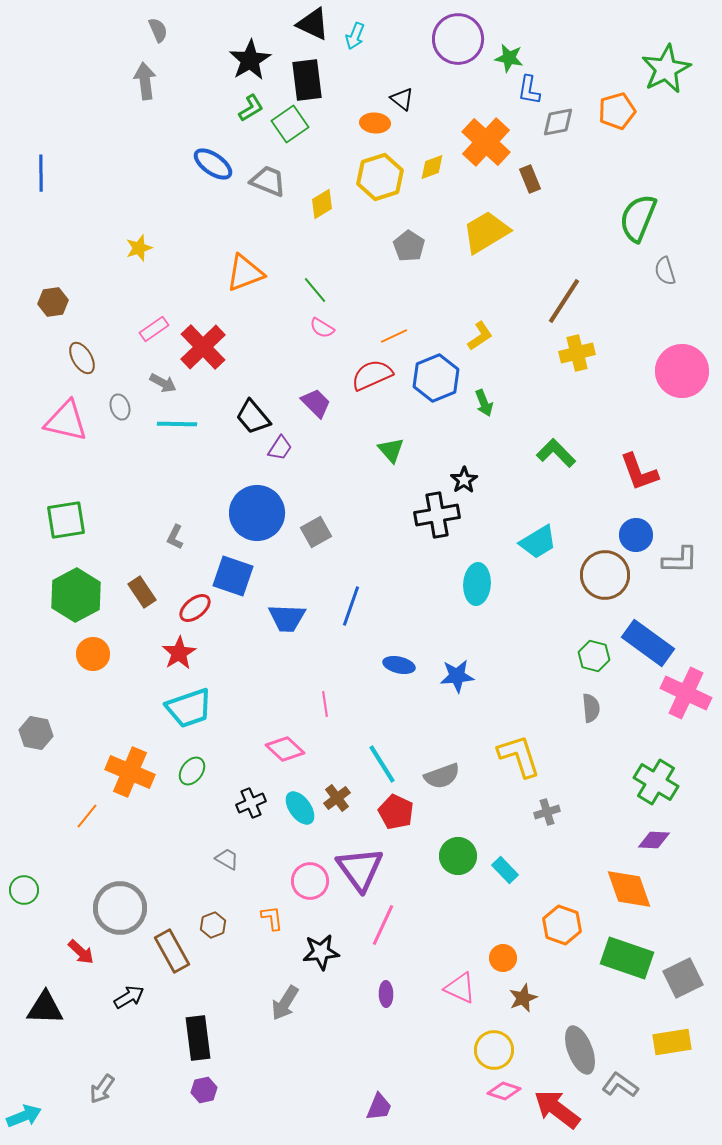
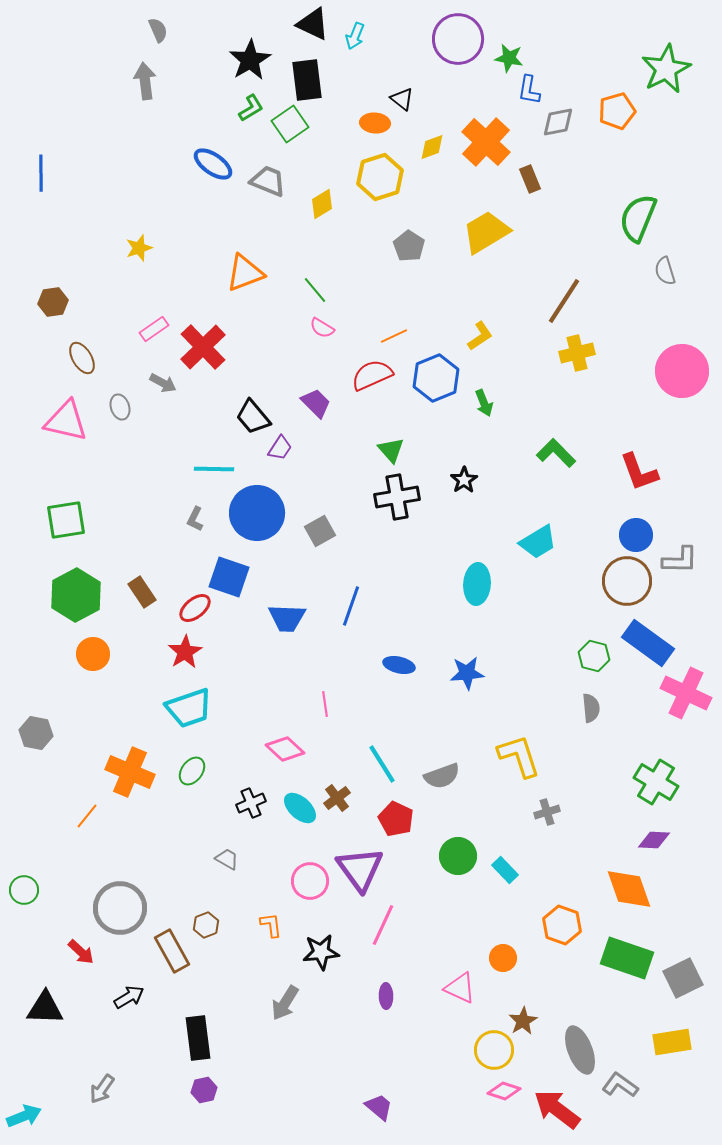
yellow diamond at (432, 167): moved 20 px up
cyan line at (177, 424): moved 37 px right, 45 px down
black cross at (437, 515): moved 40 px left, 18 px up
gray square at (316, 532): moved 4 px right, 1 px up
gray L-shape at (175, 537): moved 20 px right, 18 px up
brown circle at (605, 575): moved 22 px right, 6 px down
blue square at (233, 576): moved 4 px left, 1 px down
red star at (179, 653): moved 6 px right, 1 px up
blue star at (457, 676): moved 10 px right, 3 px up
cyan ellipse at (300, 808): rotated 12 degrees counterclockwise
red pentagon at (396, 812): moved 7 px down
orange L-shape at (272, 918): moved 1 px left, 7 px down
brown hexagon at (213, 925): moved 7 px left
purple ellipse at (386, 994): moved 2 px down
brown star at (523, 998): moved 23 px down; rotated 8 degrees counterclockwise
purple trapezoid at (379, 1107): rotated 72 degrees counterclockwise
